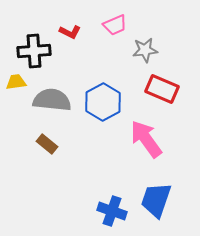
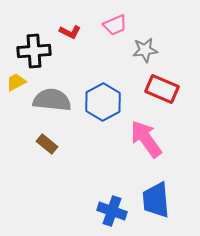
yellow trapezoid: rotated 20 degrees counterclockwise
blue trapezoid: rotated 24 degrees counterclockwise
